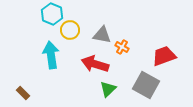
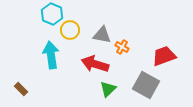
brown rectangle: moved 2 px left, 4 px up
